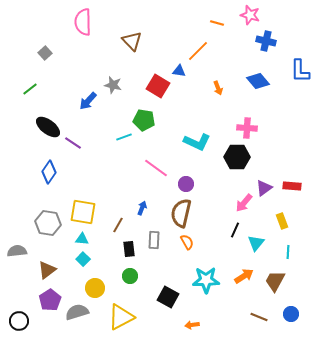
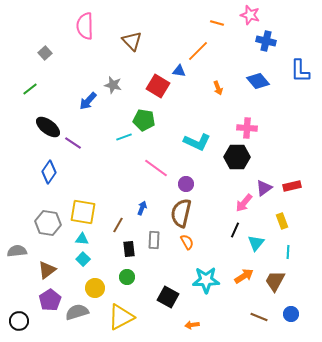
pink semicircle at (83, 22): moved 2 px right, 4 px down
red rectangle at (292, 186): rotated 18 degrees counterclockwise
green circle at (130, 276): moved 3 px left, 1 px down
